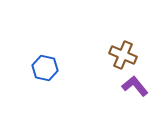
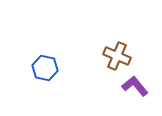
brown cross: moved 6 px left, 1 px down
